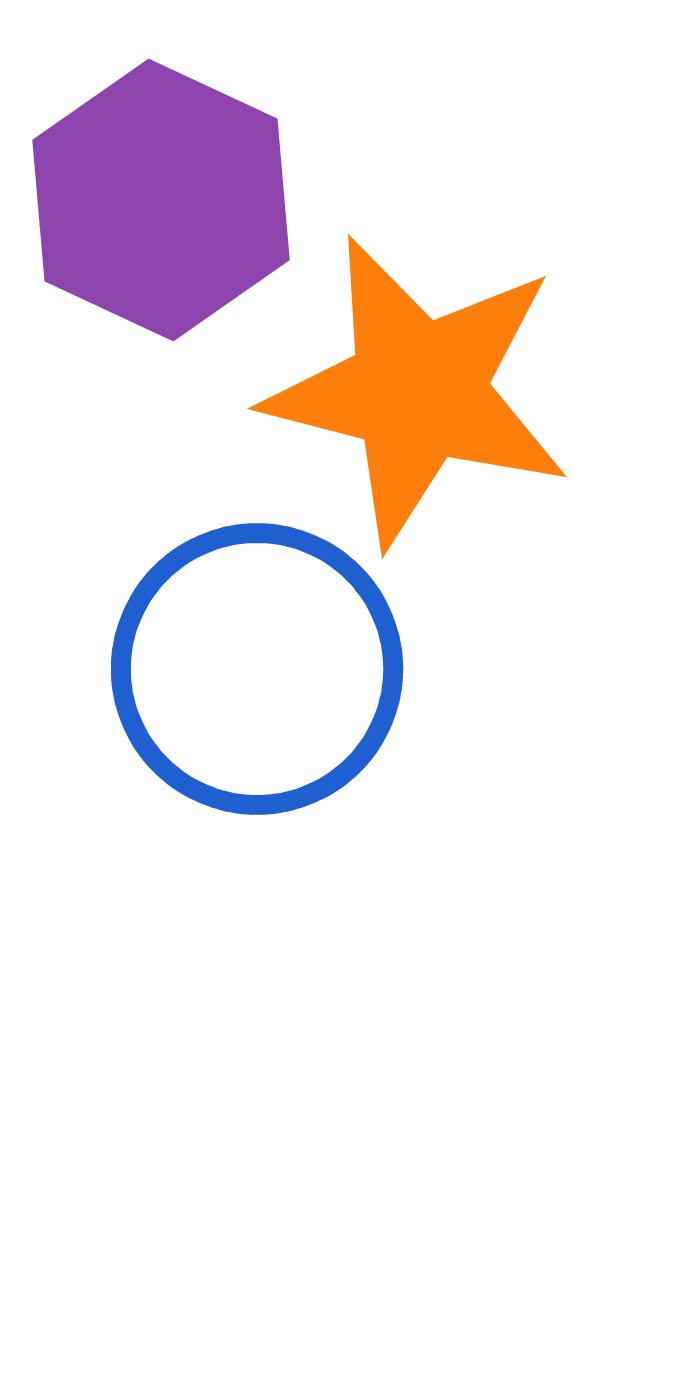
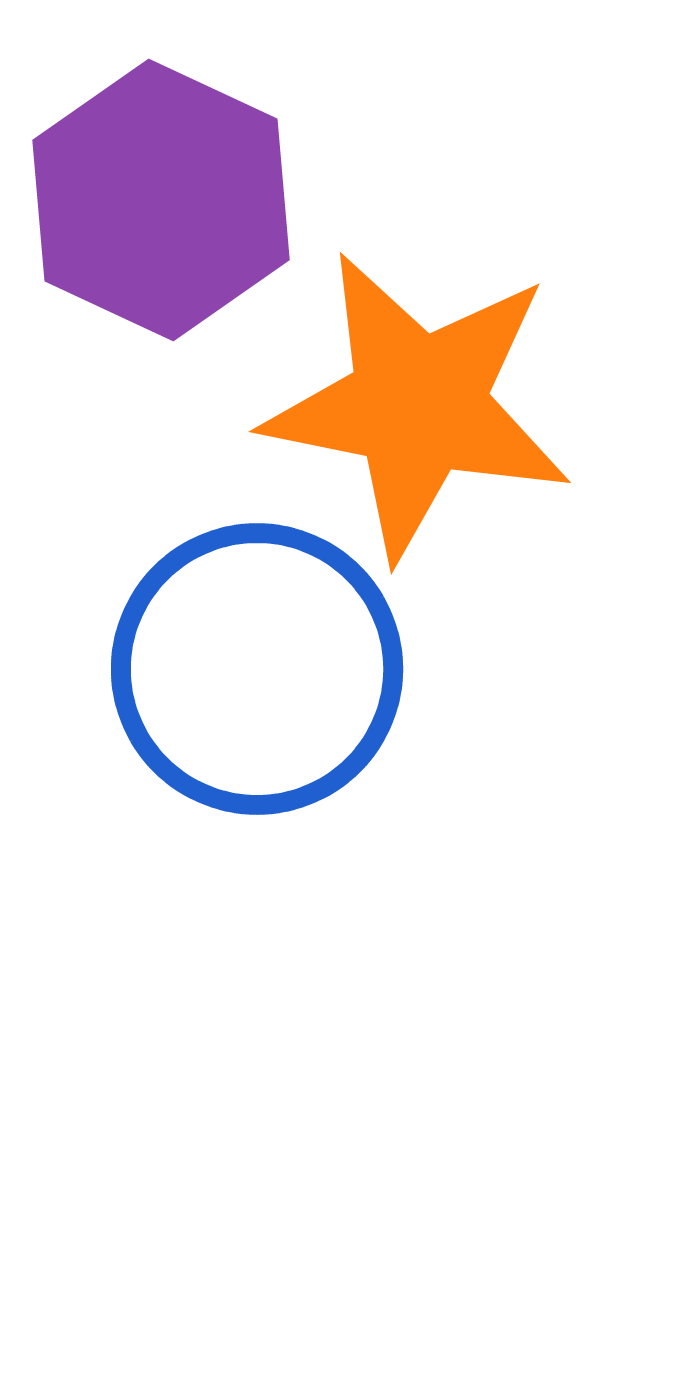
orange star: moved 14 px down; rotated 3 degrees counterclockwise
